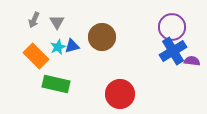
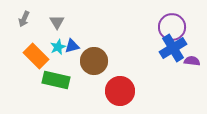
gray arrow: moved 10 px left, 1 px up
brown circle: moved 8 px left, 24 px down
blue cross: moved 3 px up
green rectangle: moved 4 px up
red circle: moved 3 px up
